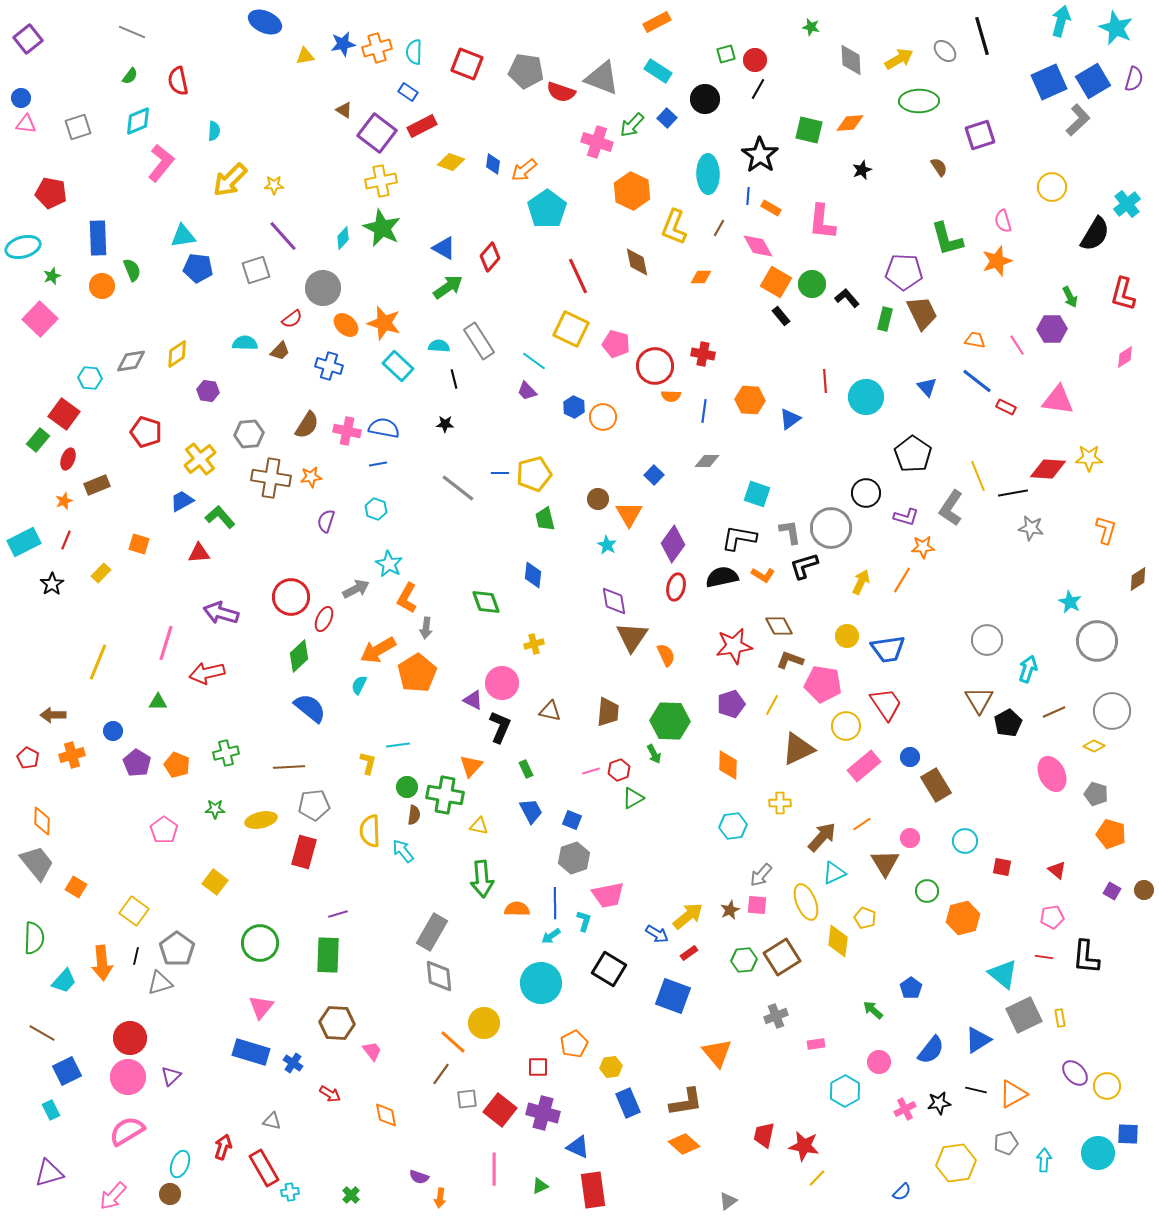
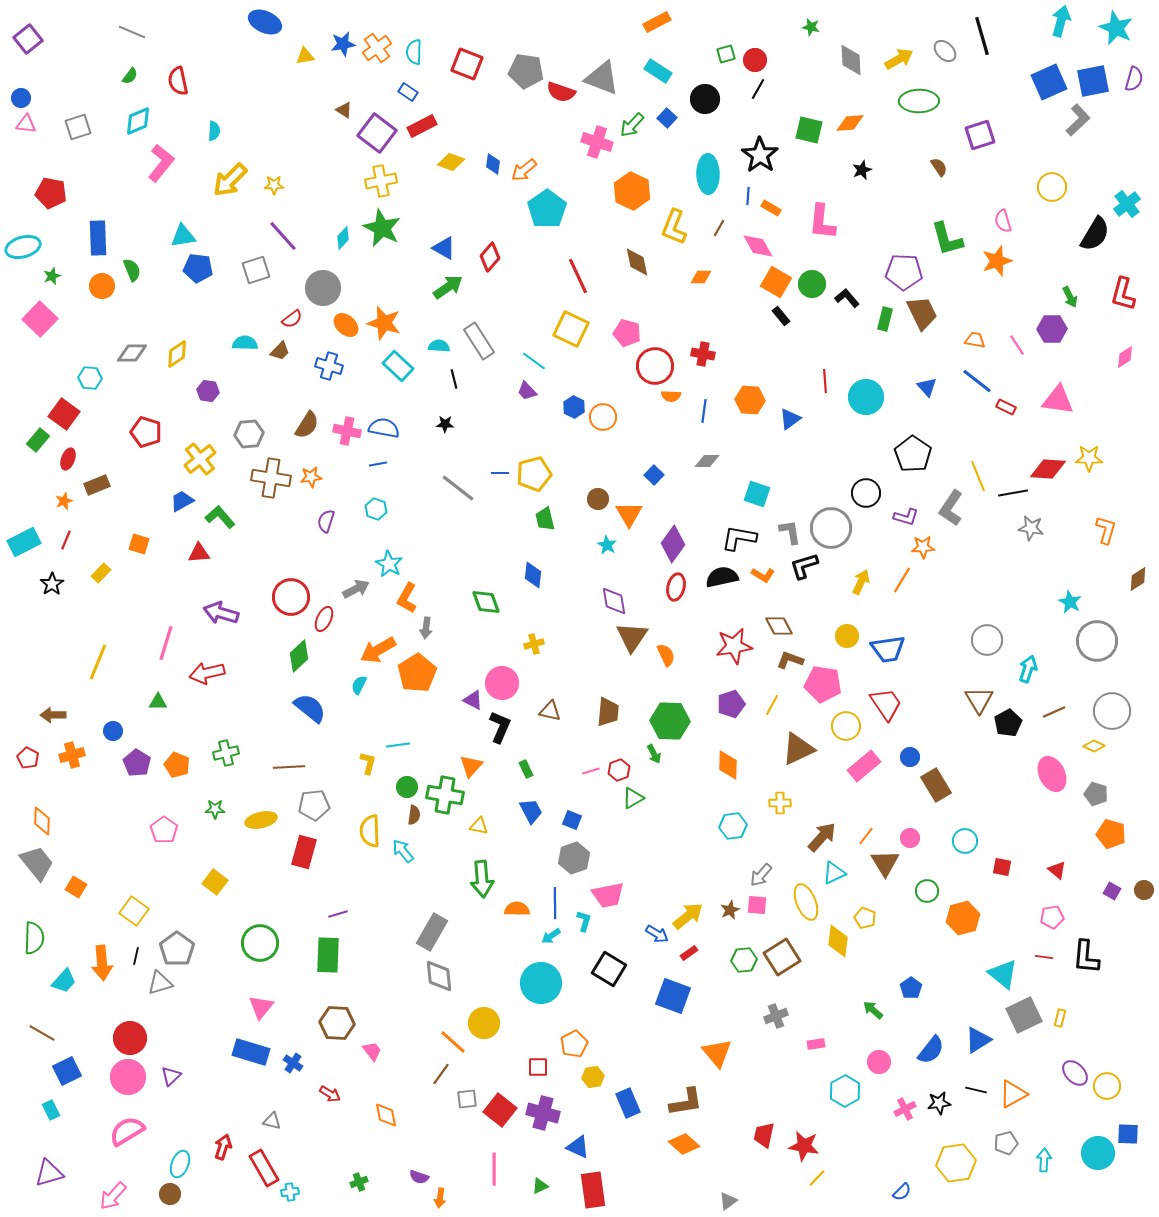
orange cross at (377, 48): rotated 20 degrees counterclockwise
blue square at (1093, 81): rotated 20 degrees clockwise
pink pentagon at (616, 344): moved 11 px right, 11 px up
gray diamond at (131, 361): moved 1 px right, 8 px up; rotated 8 degrees clockwise
orange line at (862, 824): moved 4 px right, 12 px down; rotated 18 degrees counterclockwise
yellow rectangle at (1060, 1018): rotated 24 degrees clockwise
yellow hexagon at (611, 1067): moved 18 px left, 10 px down
green cross at (351, 1195): moved 8 px right, 13 px up; rotated 24 degrees clockwise
